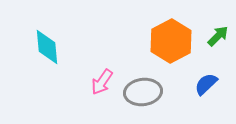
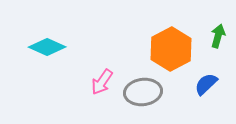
green arrow: rotated 30 degrees counterclockwise
orange hexagon: moved 8 px down
cyan diamond: rotated 60 degrees counterclockwise
